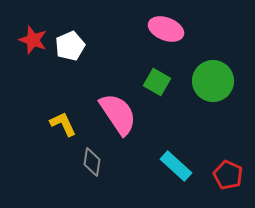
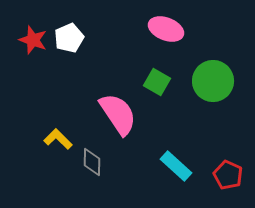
white pentagon: moved 1 px left, 8 px up
yellow L-shape: moved 5 px left, 15 px down; rotated 20 degrees counterclockwise
gray diamond: rotated 8 degrees counterclockwise
